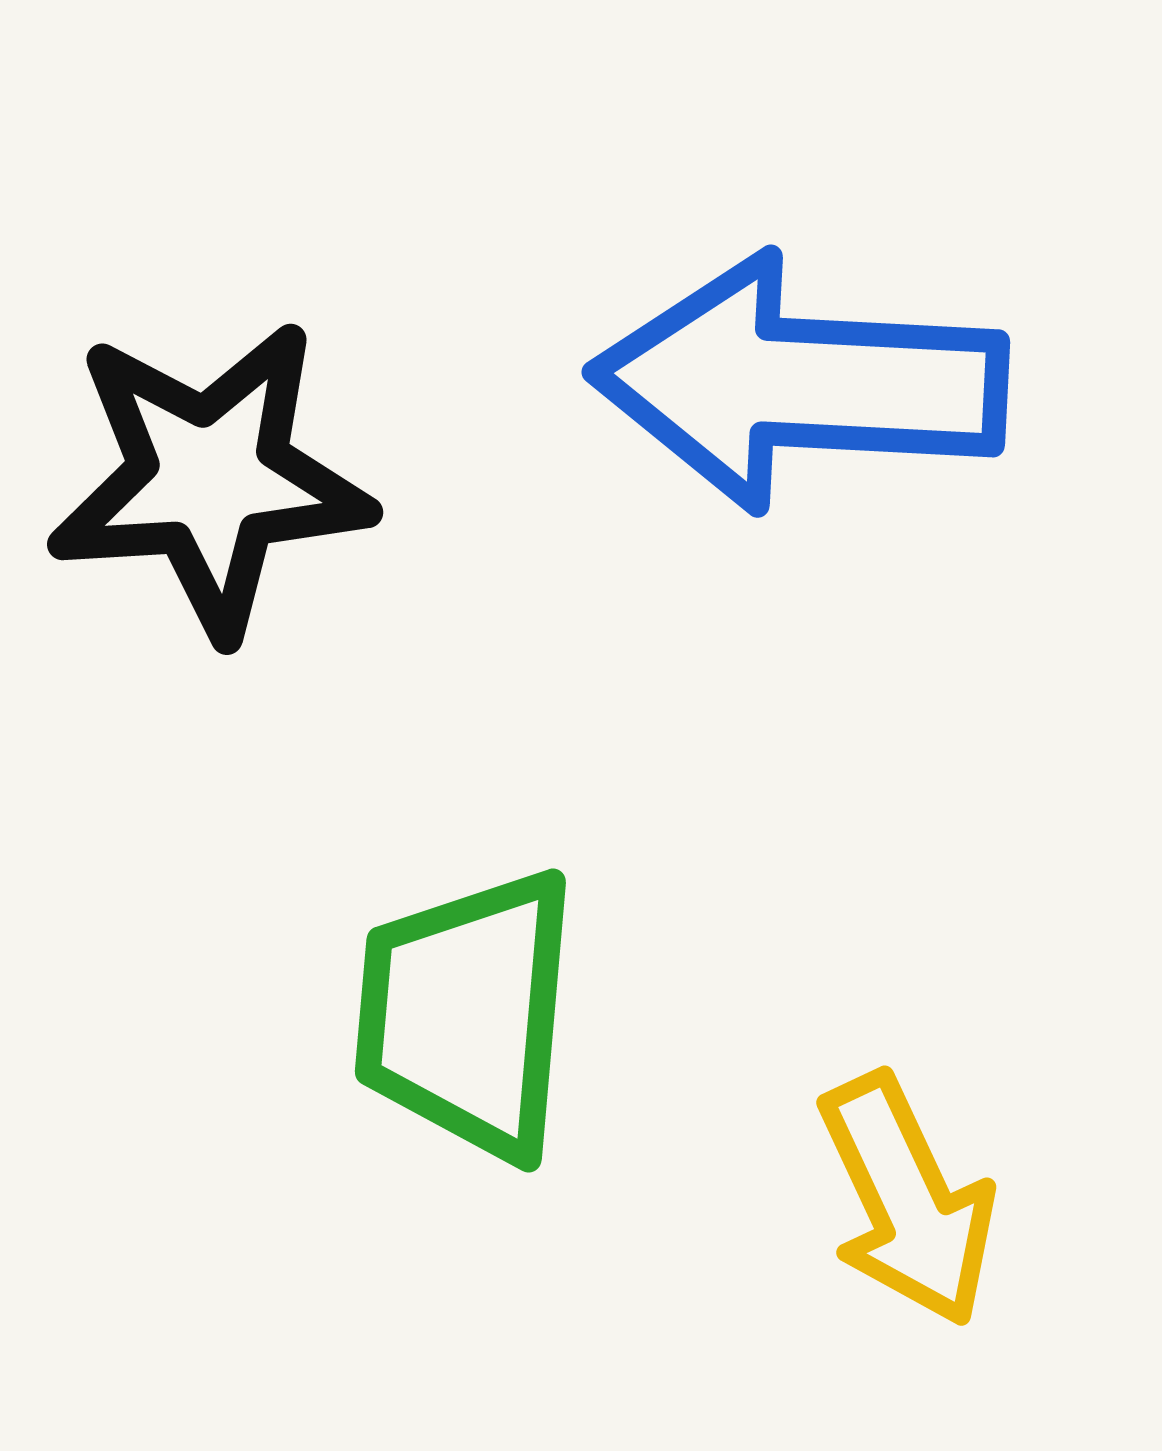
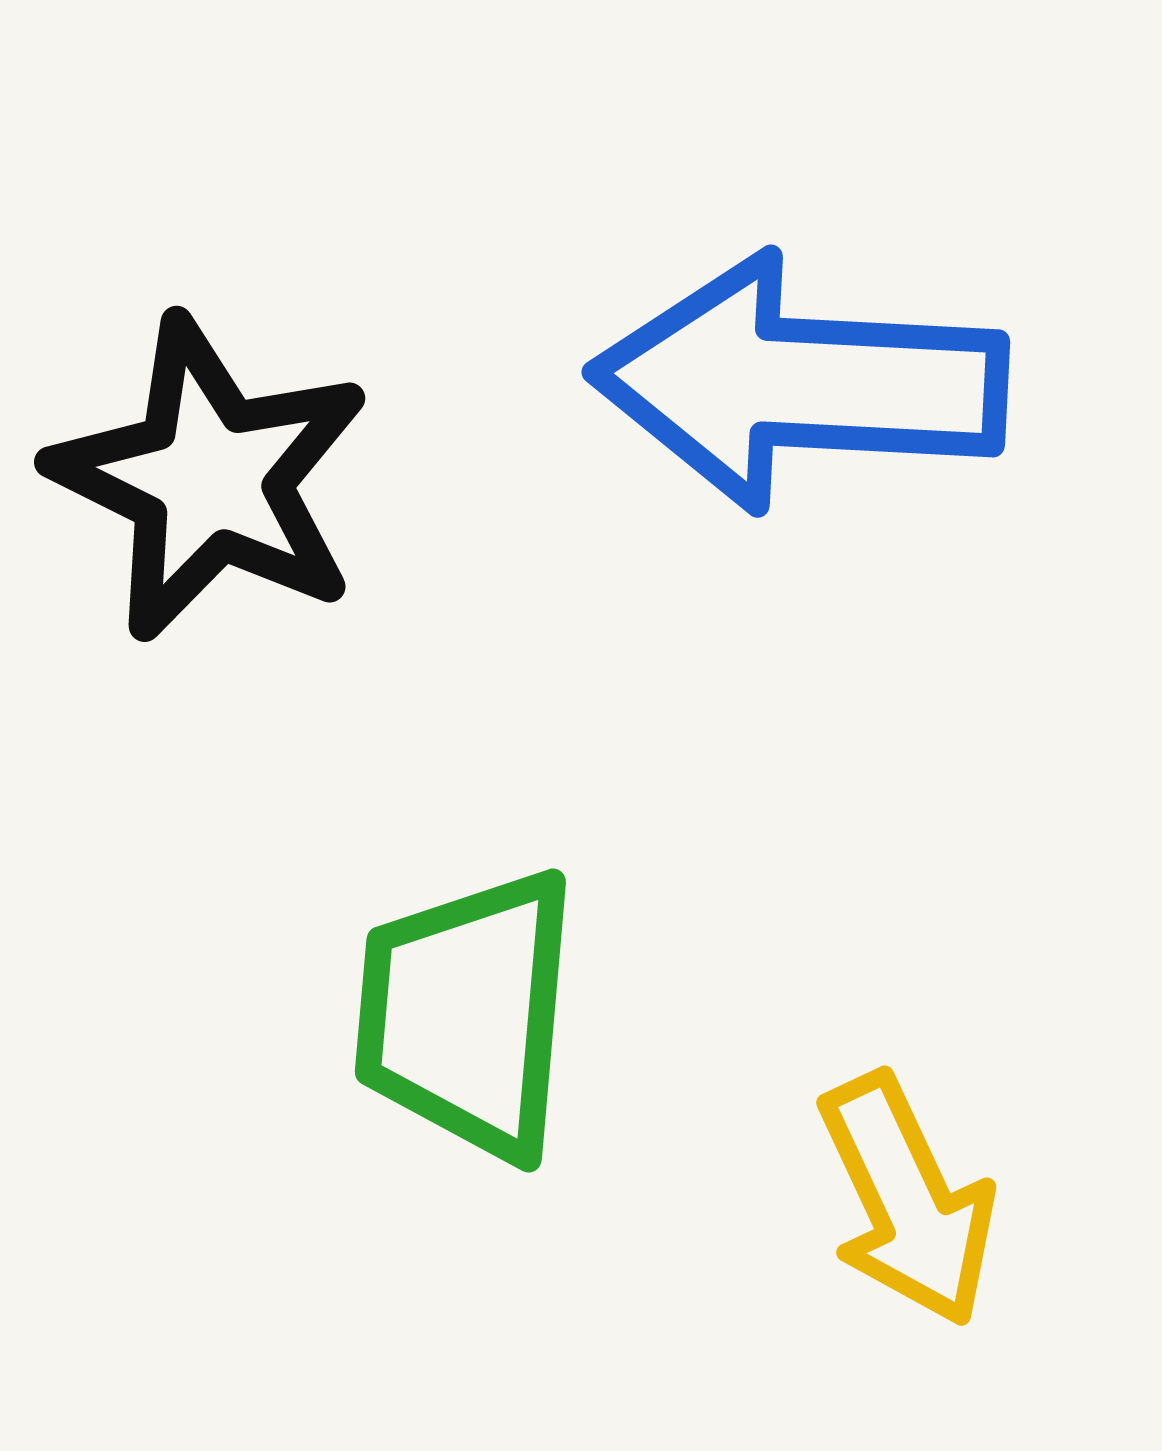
black star: rotated 30 degrees clockwise
